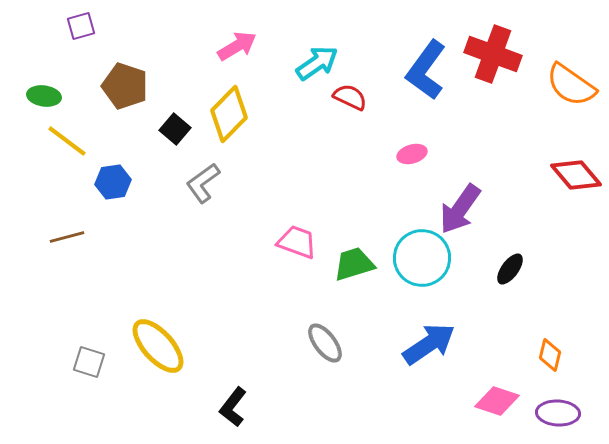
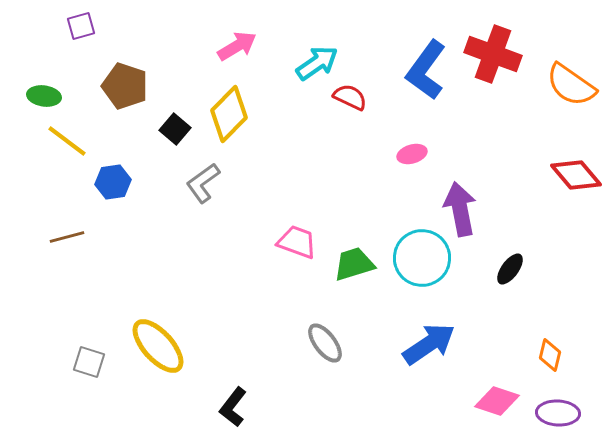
purple arrow: rotated 134 degrees clockwise
